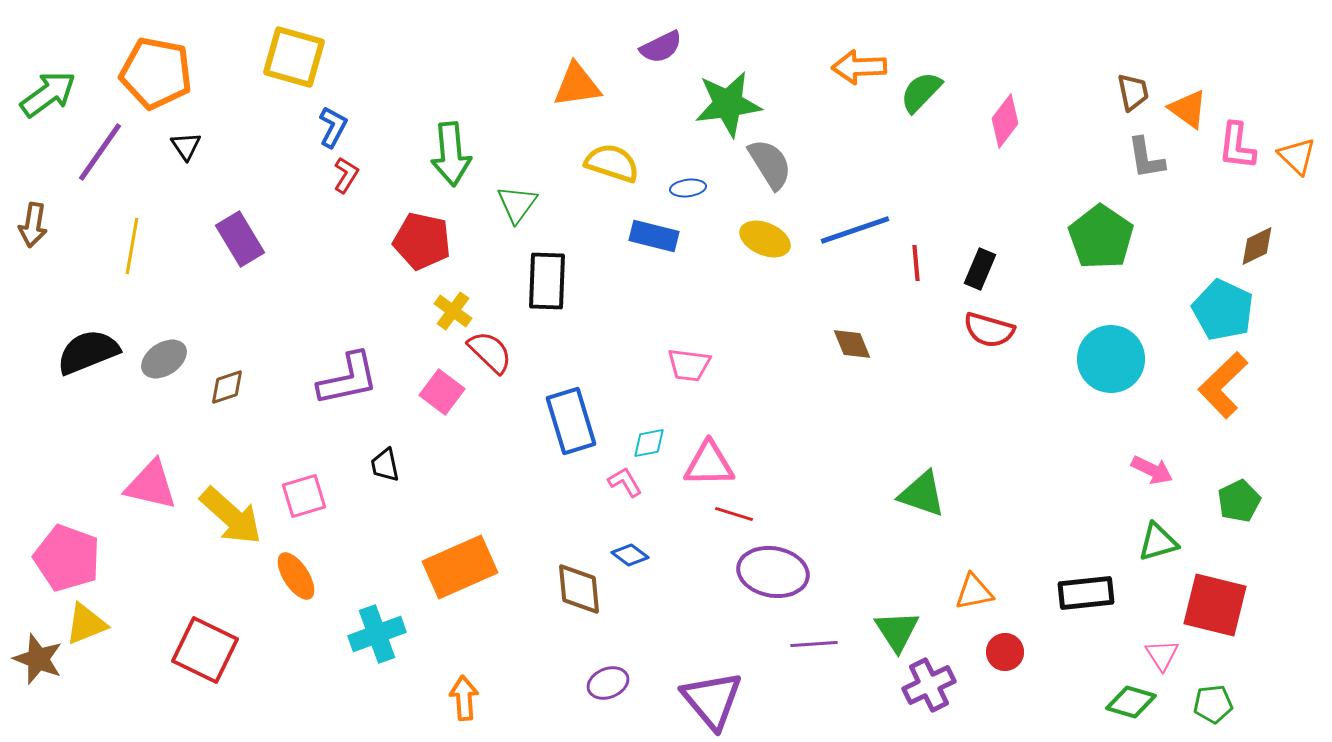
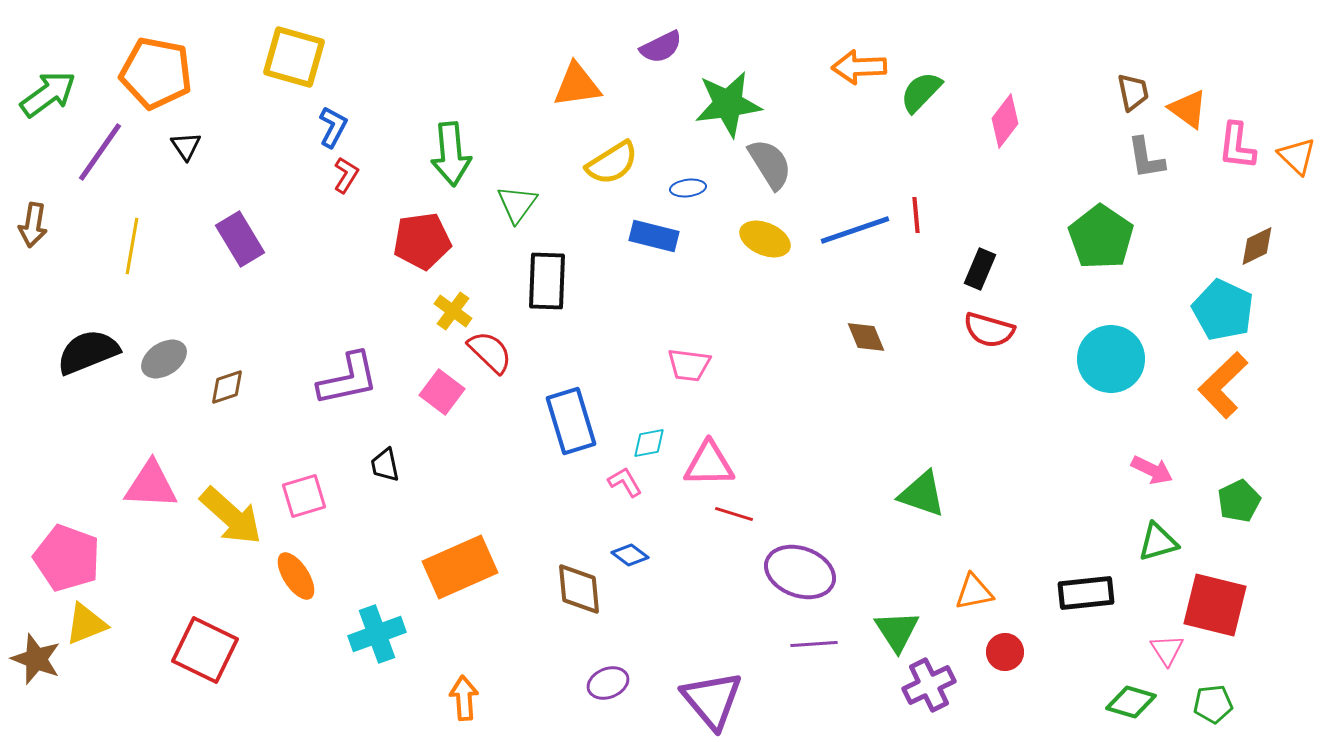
yellow semicircle at (612, 163): rotated 130 degrees clockwise
red pentagon at (422, 241): rotated 20 degrees counterclockwise
red line at (916, 263): moved 48 px up
brown diamond at (852, 344): moved 14 px right, 7 px up
pink triangle at (151, 485): rotated 10 degrees counterclockwise
purple ellipse at (773, 572): moved 27 px right; rotated 10 degrees clockwise
pink triangle at (1162, 655): moved 5 px right, 5 px up
brown star at (38, 659): moved 2 px left
